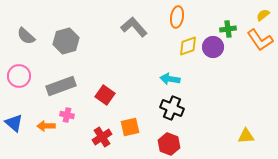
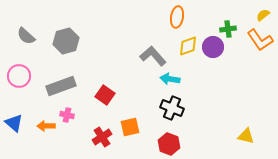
gray L-shape: moved 19 px right, 29 px down
yellow triangle: rotated 18 degrees clockwise
